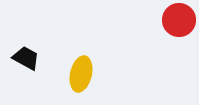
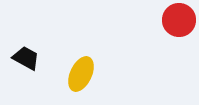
yellow ellipse: rotated 12 degrees clockwise
